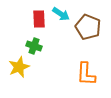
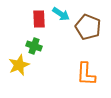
yellow star: moved 2 px up
